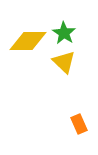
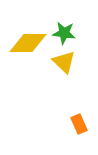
green star: rotated 25 degrees counterclockwise
yellow diamond: moved 2 px down
